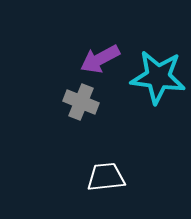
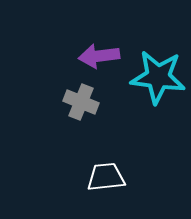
purple arrow: moved 1 px left, 3 px up; rotated 21 degrees clockwise
